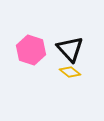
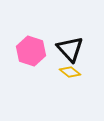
pink hexagon: moved 1 px down
